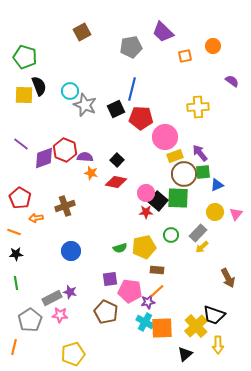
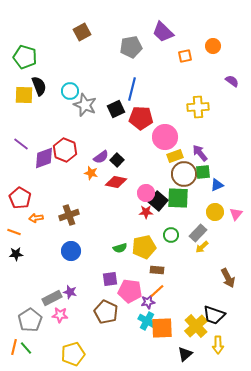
purple semicircle at (85, 157): moved 16 px right; rotated 140 degrees clockwise
brown cross at (65, 206): moved 4 px right, 9 px down
green line at (16, 283): moved 10 px right, 65 px down; rotated 32 degrees counterclockwise
cyan cross at (145, 322): moved 2 px right, 1 px up
